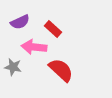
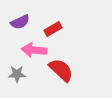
red rectangle: rotated 72 degrees counterclockwise
pink arrow: moved 3 px down
gray star: moved 4 px right, 7 px down; rotated 12 degrees counterclockwise
